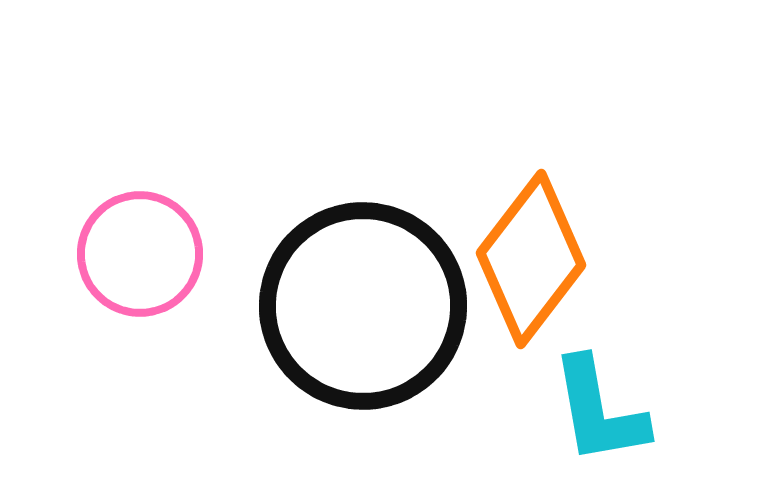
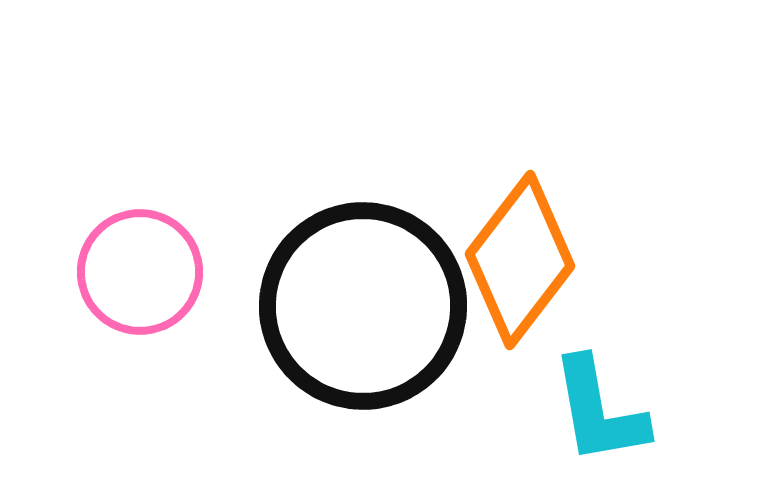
pink circle: moved 18 px down
orange diamond: moved 11 px left, 1 px down
